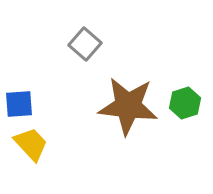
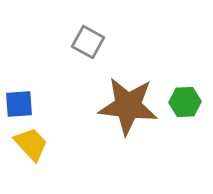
gray square: moved 3 px right, 2 px up; rotated 12 degrees counterclockwise
green hexagon: moved 1 px up; rotated 16 degrees clockwise
